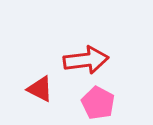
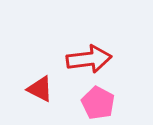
red arrow: moved 3 px right, 1 px up
